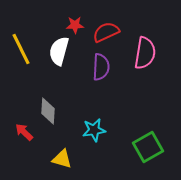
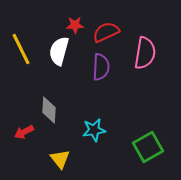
gray diamond: moved 1 px right, 1 px up
red arrow: rotated 72 degrees counterclockwise
yellow triangle: moved 2 px left; rotated 35 degrees clockwise
